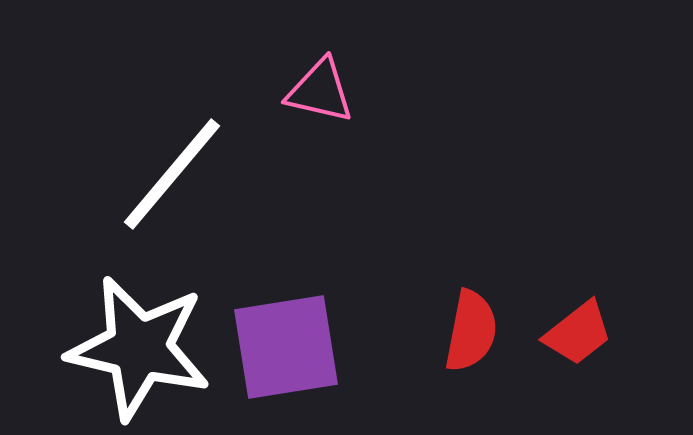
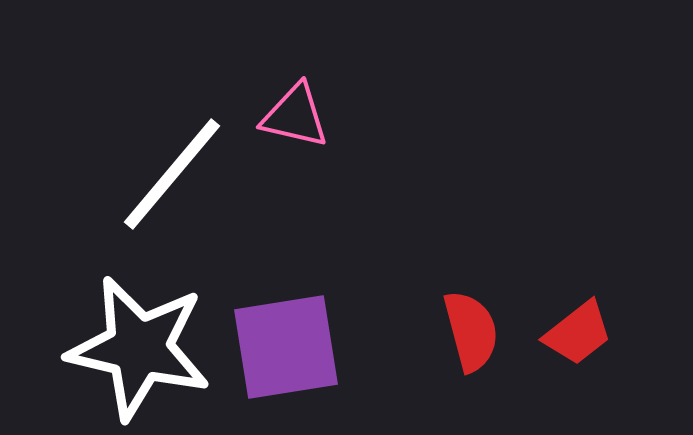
pink triangle: moved 25 px left, 25 px down
red semicircle: rotated 26 degrees counterclockwise
